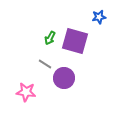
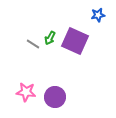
blue star: moved 1 px left, 2 px up
purple square: rotated 8 degrees clockwise
gray line: moved 12 px left, 20 px up
purple circle: moved 9 px left, 19 px down
